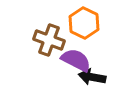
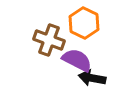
purple semicircle: moved 1 px right
black arrow: moved 1 px down
